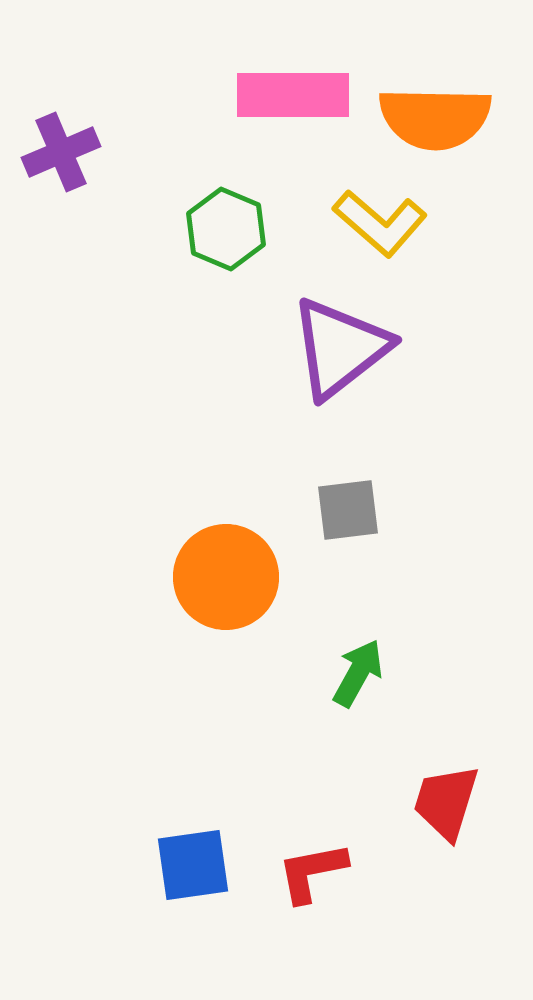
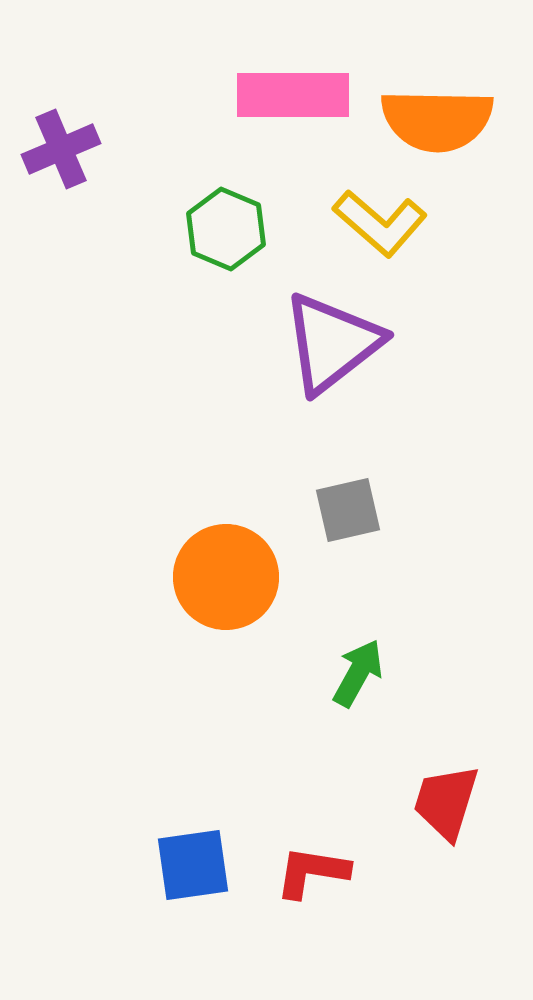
orange semicircle: moved 2 px right, 2 px down
purple cross: moved 3 px up
purple triangle: moved 8 px left, 5 px up
gray square: rotated 6 degrees counterclockwise
red L-shape: rotated 20 degrees clockwise
